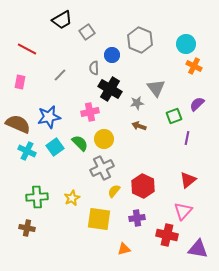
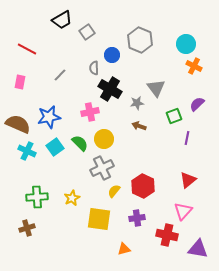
brown cross: rotated 28 degrees counterclockwise
